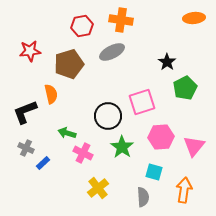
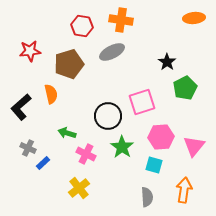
red hexagon: rotated 20 degrees clockwise
black L-shape: moved 4 px left, 5 px up; rotated 20 degrees counterclockwise
gray cross: moved 2 px right
pink cross: moved 3 px right, 1 px down
cyan square: moved 7 px up
yellow cross: moved 19 px left
gray semicircle: moved 4 px right
